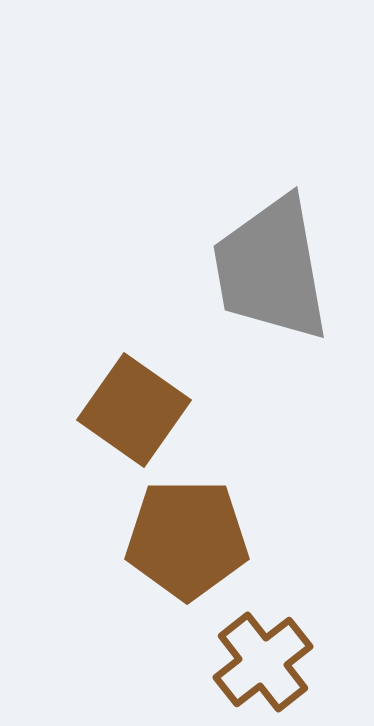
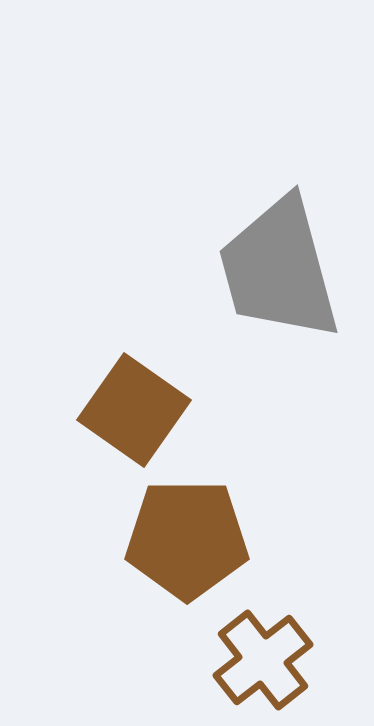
gray trapezoid: moved 8 px right; rotated 5 degrees counterclockwise
brown cross: moved 2 px up
